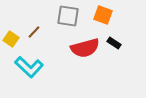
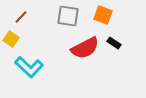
brown line: moved 13 px left, 15 px up
red semicircle: rotated 12 degrees counterclockwise
